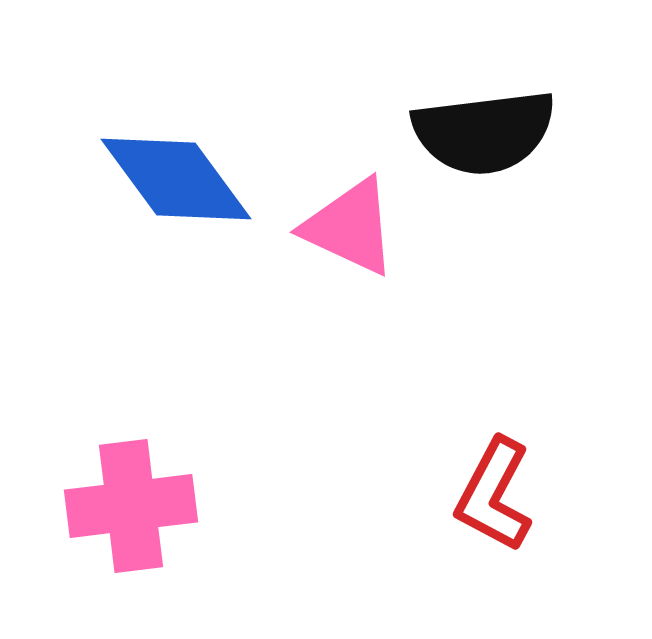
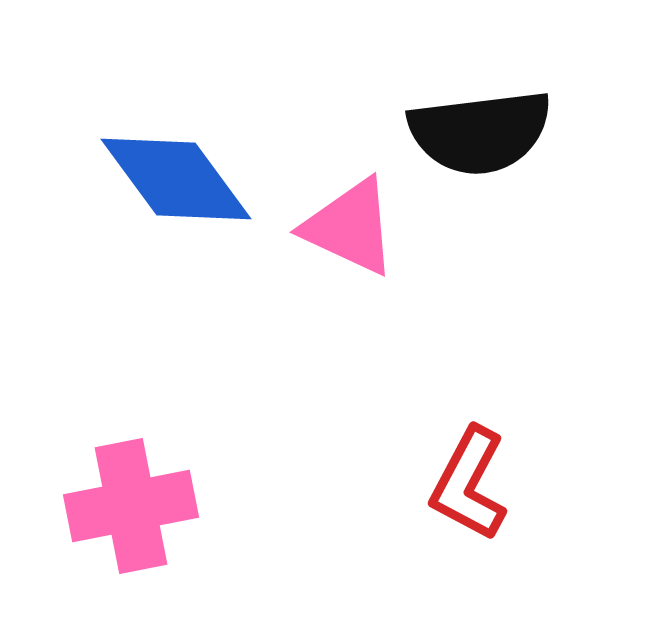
black semicircle: moved 4 px left
red L-shape: moved 25 px left, 11 px up
pink cross: rotated 4 degrees counterclockwise
